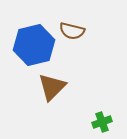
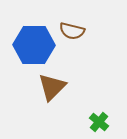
blue hexagon: rotated 15 degrees clockwise
green cross: moved 3 px left; rotated 30 degrees counterclockwise
